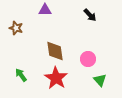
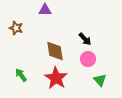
black arrow: moved 5 px left, 24 px down
